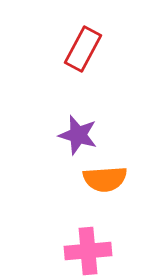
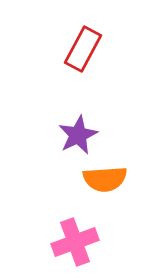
purple star: rotated 30 degrees clockwise
pink cross: moved 13 px left, 9 px up; rotated 15 degrees counterclockwise
